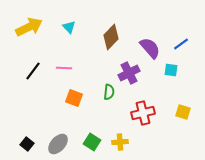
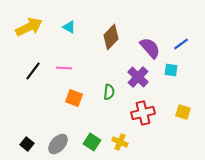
cyan triangle: rotated 16 degrees counterclockwise
purple cross: moved 9 px right, 4 px down; rotated 20 degrees counterclockwise
yellow cross: rotated 28 degrees clockwise
